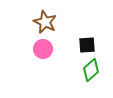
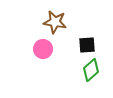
brown star: moved 10 px right; rotated 15 degrees counterclockwise
